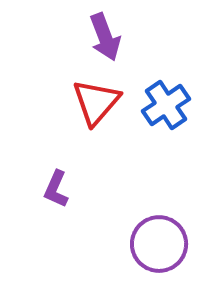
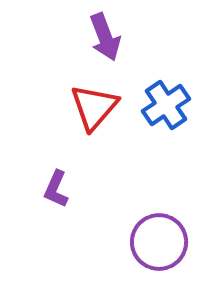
red triangle: moved 2 px left, 5 px down
purple circle: moved 2 px up
